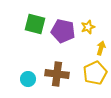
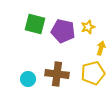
yellow pentagon: moved 2 px left; rotated 10 degrees clockwise
